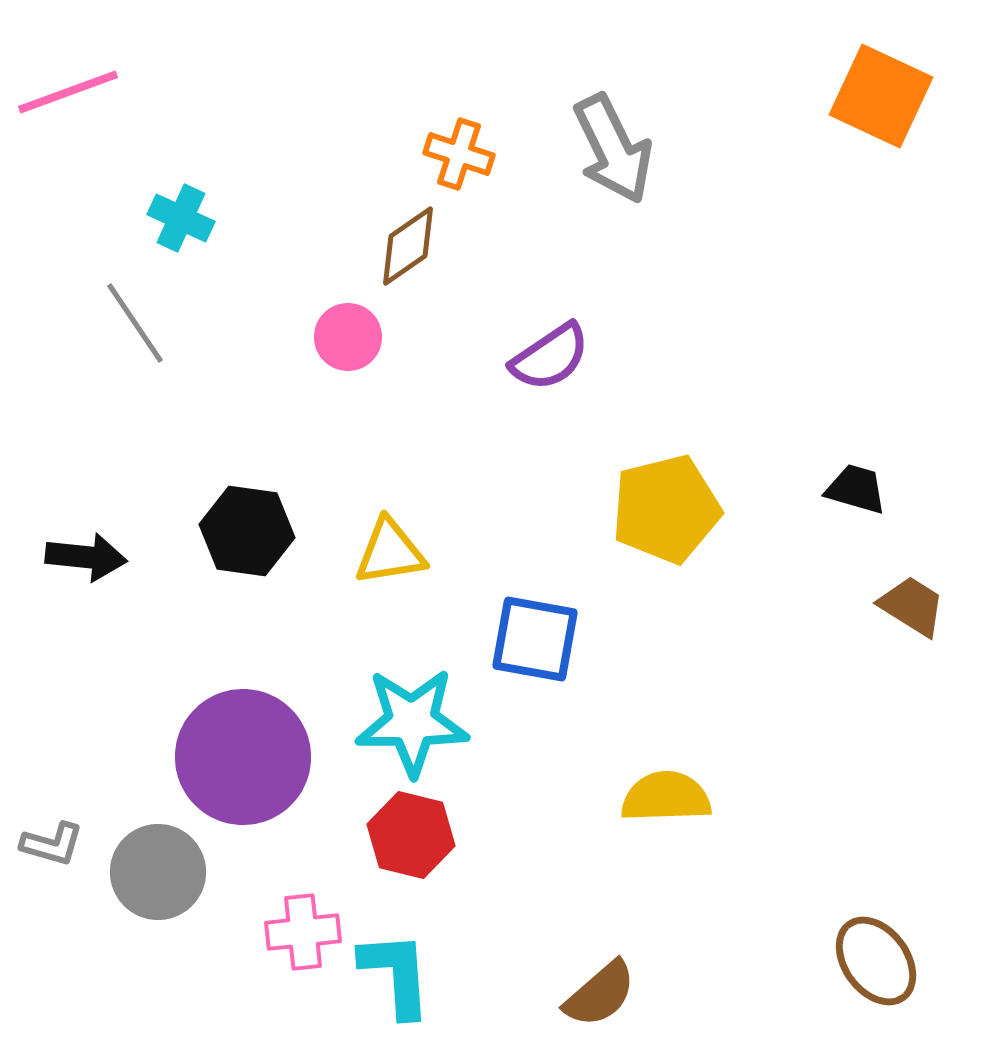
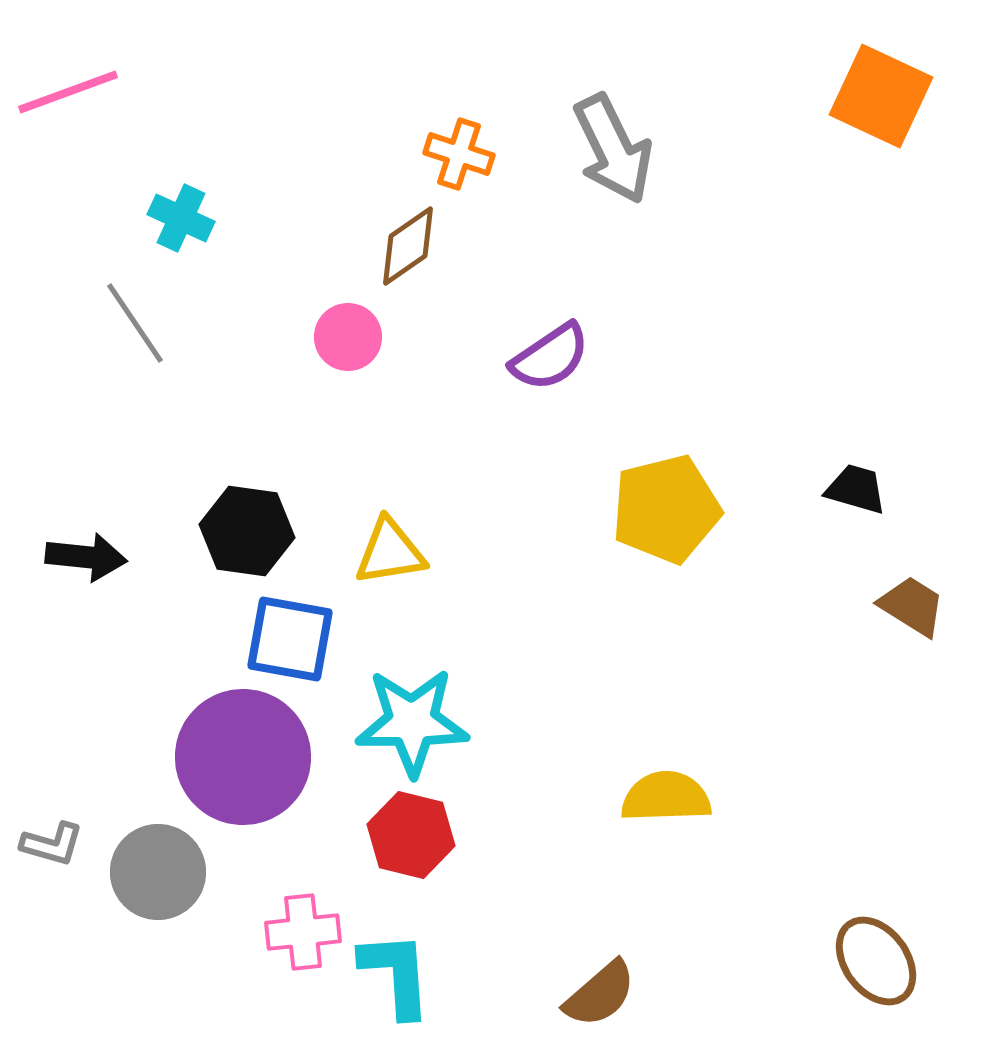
blue square: moved 245 px left
